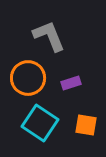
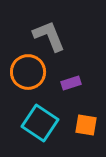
orange circle: moved 6 px up
